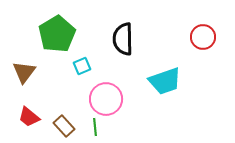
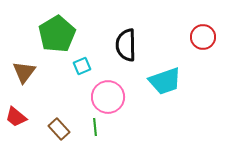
black semicircle: moved 3 px right, 6 px down
pink circle: moved 2 px right, 2 px up
red trapezoid: moved 13 px left
brown rectangle: moved 5 px left, 3 px down
